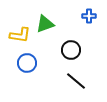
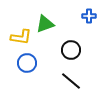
yellow L-shape: moved 1 px right, 2 px down
black line: moved 5 px left
